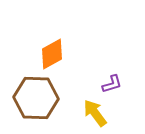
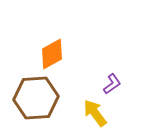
purple L-shape: rotated 20 degrees counterclockwise
brown hexagon: rotated 6 degrees counterclockwise
